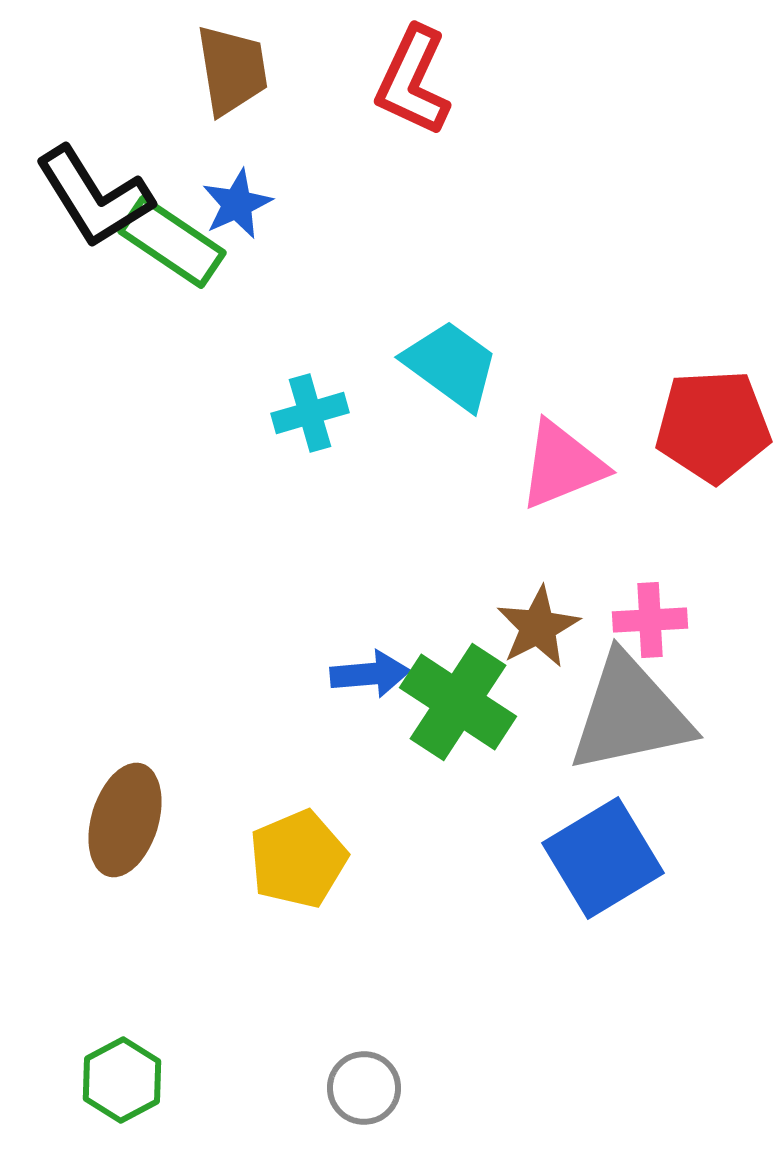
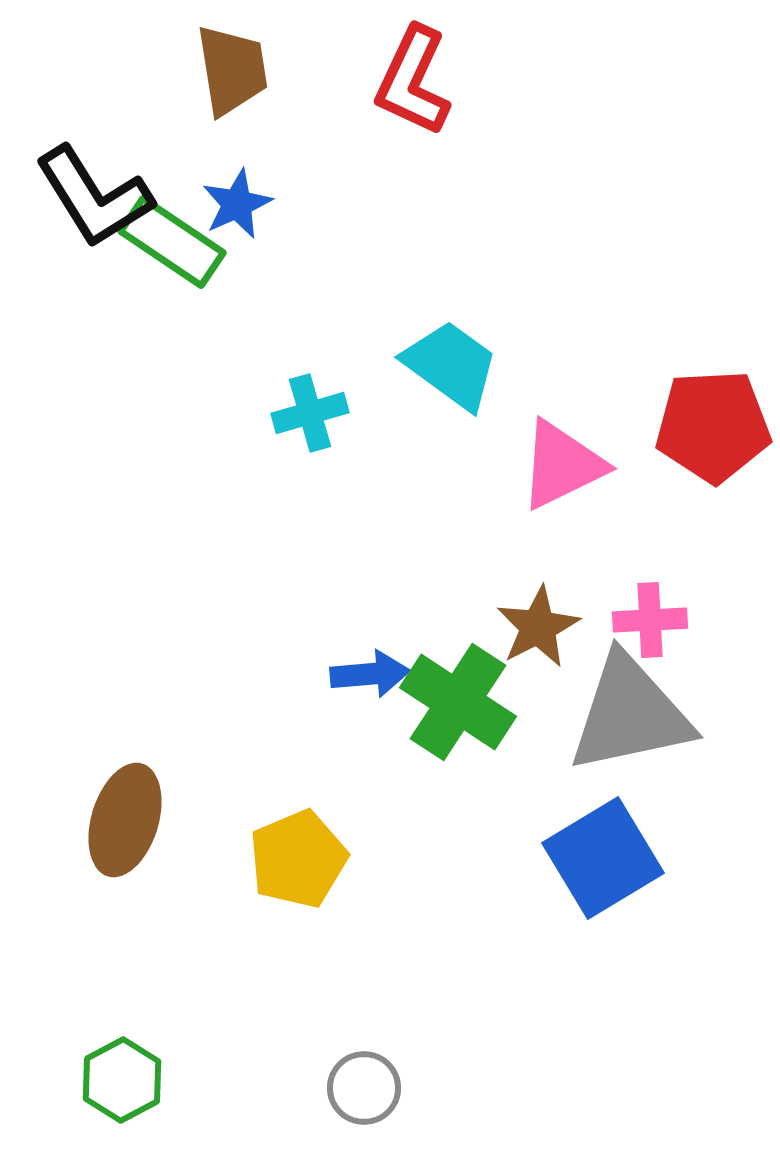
pink triangle: rotated 4 degrees counterclockwise
